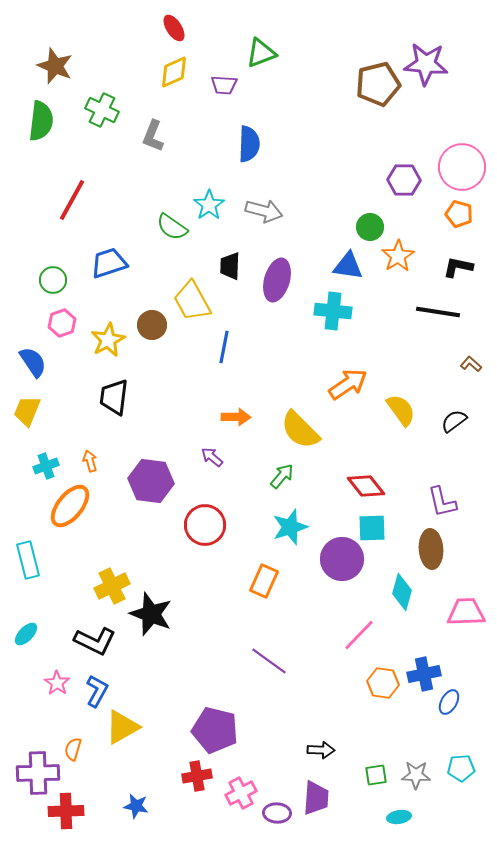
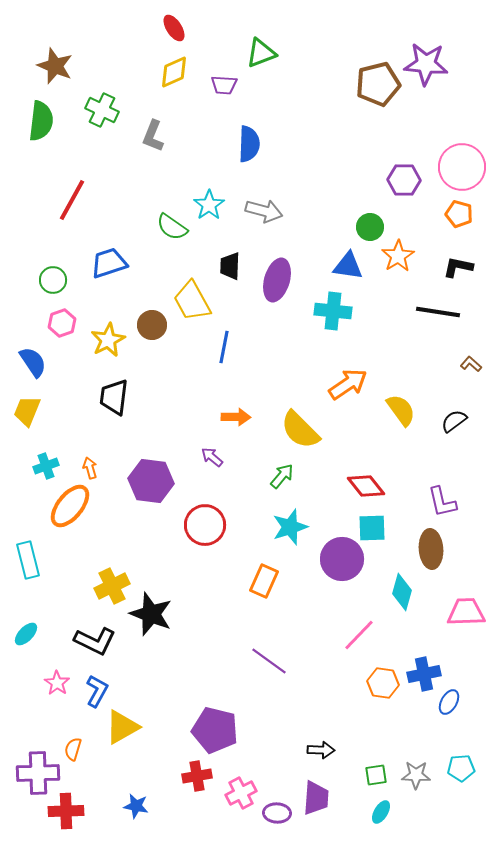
orange arrow at (90, 461): moved 7 px down
cyan ellipse at (399, 817): moved 18 px left, 5 px up; rotated 50 degrees counterclockwise
